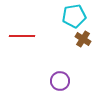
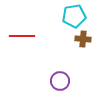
brown cross: rotated 28 degrees counterclockwise
